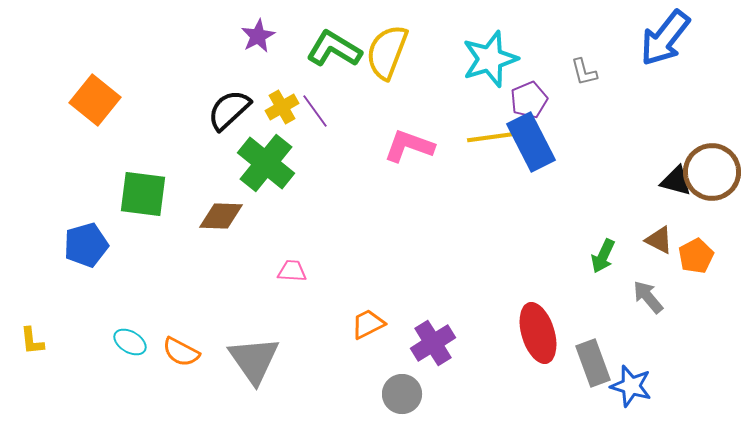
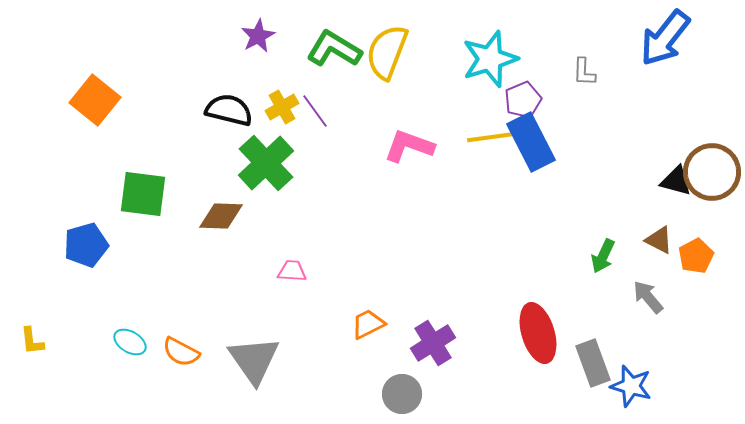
gray L-shape: rotated 16 degrees clockwise
purple pentagon: moved 6 px left
black semicircle: rotated 57 degrees clockwise
green cross: rotated 8 degrees clockwise
